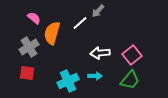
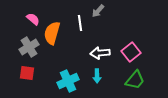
pink semicircle: moved 1 px left, 1 px down
white line: rotated 56 degrees counterclockwise
pink square: moved 1 px left, 3 px up
cyan arrow: moved 2 px right; rotated 88 degrees clockwise
green trapezoid: moved 5 px right
